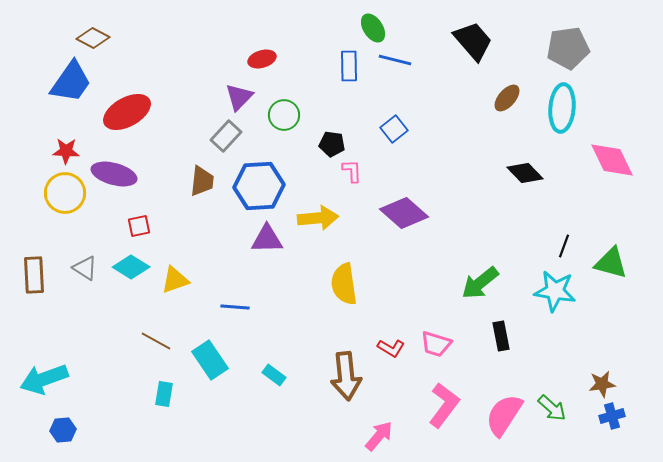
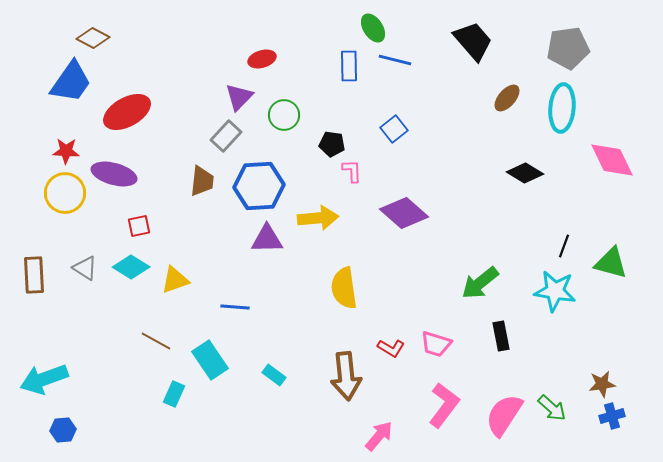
black diamond at (525, 173): rotated 15 degrees counterclockwise
yellow semicircle at (344, 284): moved 4 px down
cyan rectangle at (164, 394): moved 10 px right; rotated 15 degrees clockwise
